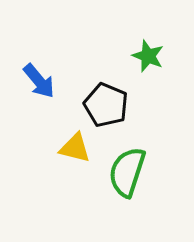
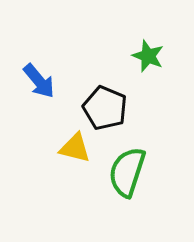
black pentagon: moved 1 px left, 3 px down
